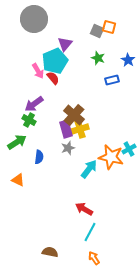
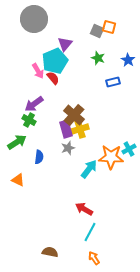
blue rectangle: moved 1 px right, 2 px down
orange star: rotated 10 degrees counterclockwise
